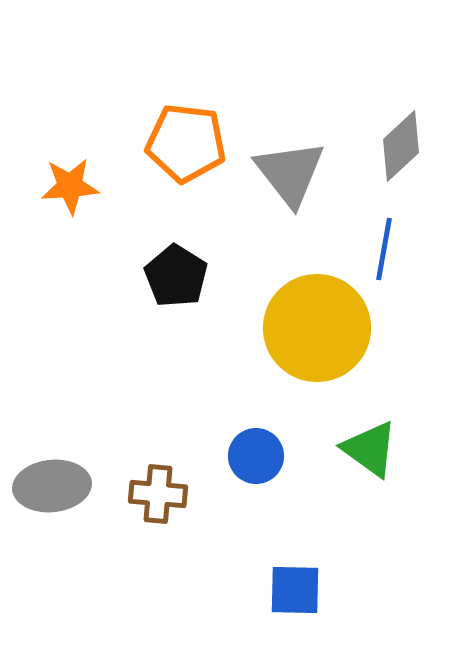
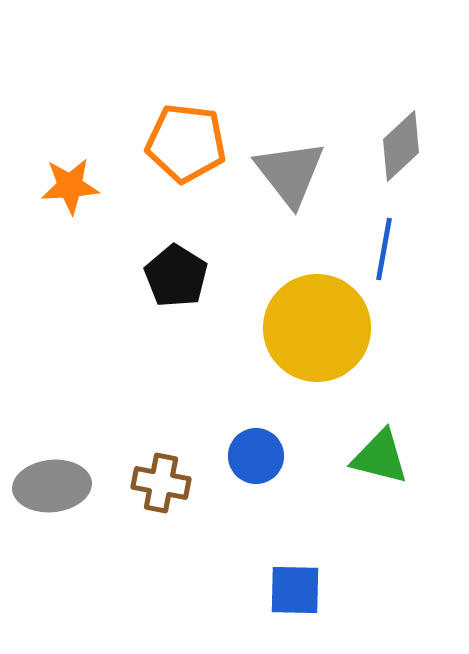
green triangle: moved 10 px right, 8 px down; rotated 22 degrees counterclockwise
brown cross: moved 3 px right, 11 px up; rotated 6 degrees clockwise
